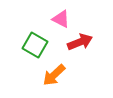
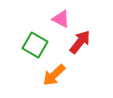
red arrow: rotated 30 degrees counterclockwise
